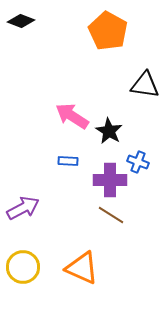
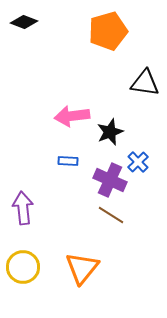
black diamond: moved 3 px right, 1 px down
orange pentagon: rotated 27 degrees clockwise
black triangle: moved 2 px up
pink arrow: rotated 40 degrees counterclockwise
black star: moved 1 px right, 1 px down; rotated 20 degrees clockwise
blue cross: rotated 25 degrees clockwise
purple cross: rotated 24 degrees clockwise
purple arrow: rotated 68 degrees counterclockwise
orange triangle: rotated 45 degrees clockwise
